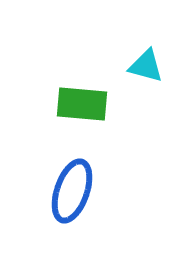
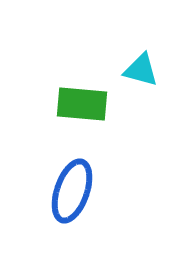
cyan triangle: moved 5 px left, 4 px down
